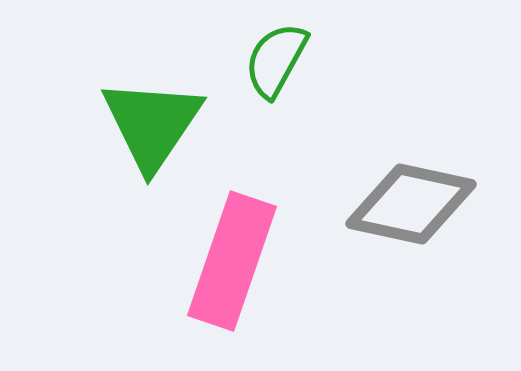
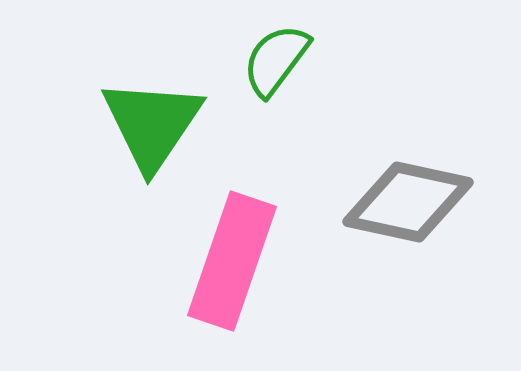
green semicircle: rotated 8 degrees clockwise
gray diamond: moved 3 px left, 2 px up
